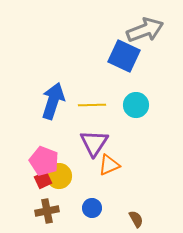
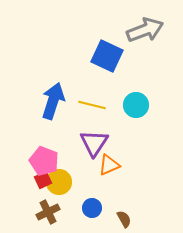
blue square: moved 17 px left
yellow line: rotated 16 degrees clockwise
yellow circle: moved 6 px down
brown cross: moved 1 px right, 1 px down; rotated 15 degrees counterclockwise
brown semicircle: moved 12 px left
